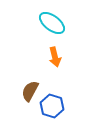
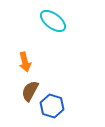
cyan ellipse: moved 1 px right, 2 px up
orange arrow: moved 30 px left, 5 px down
